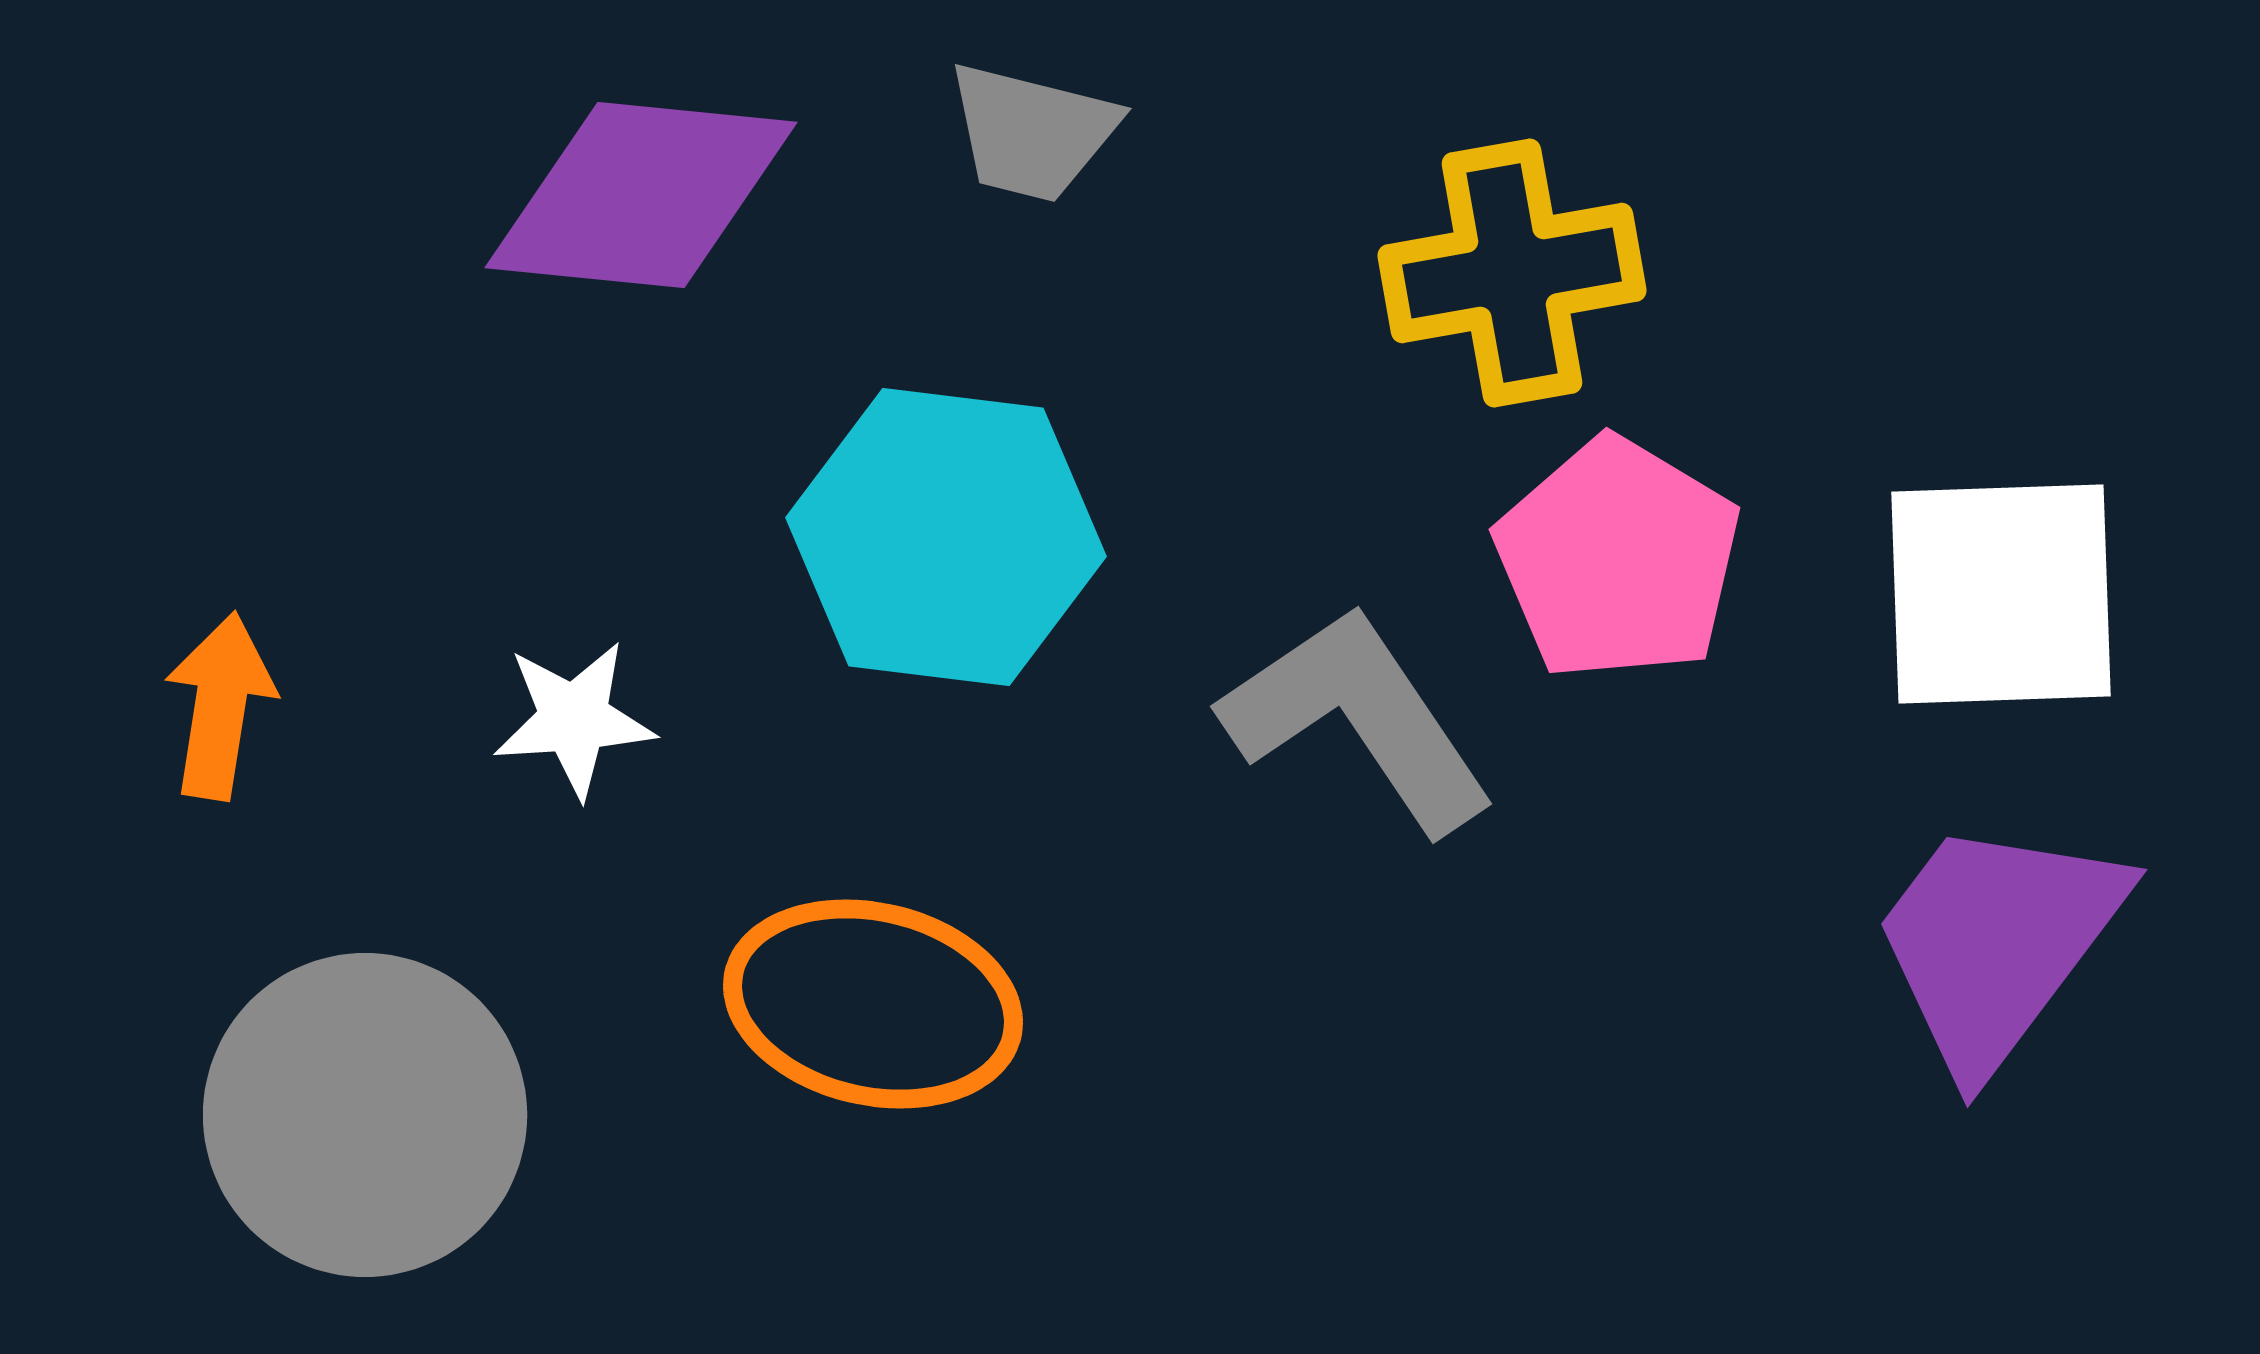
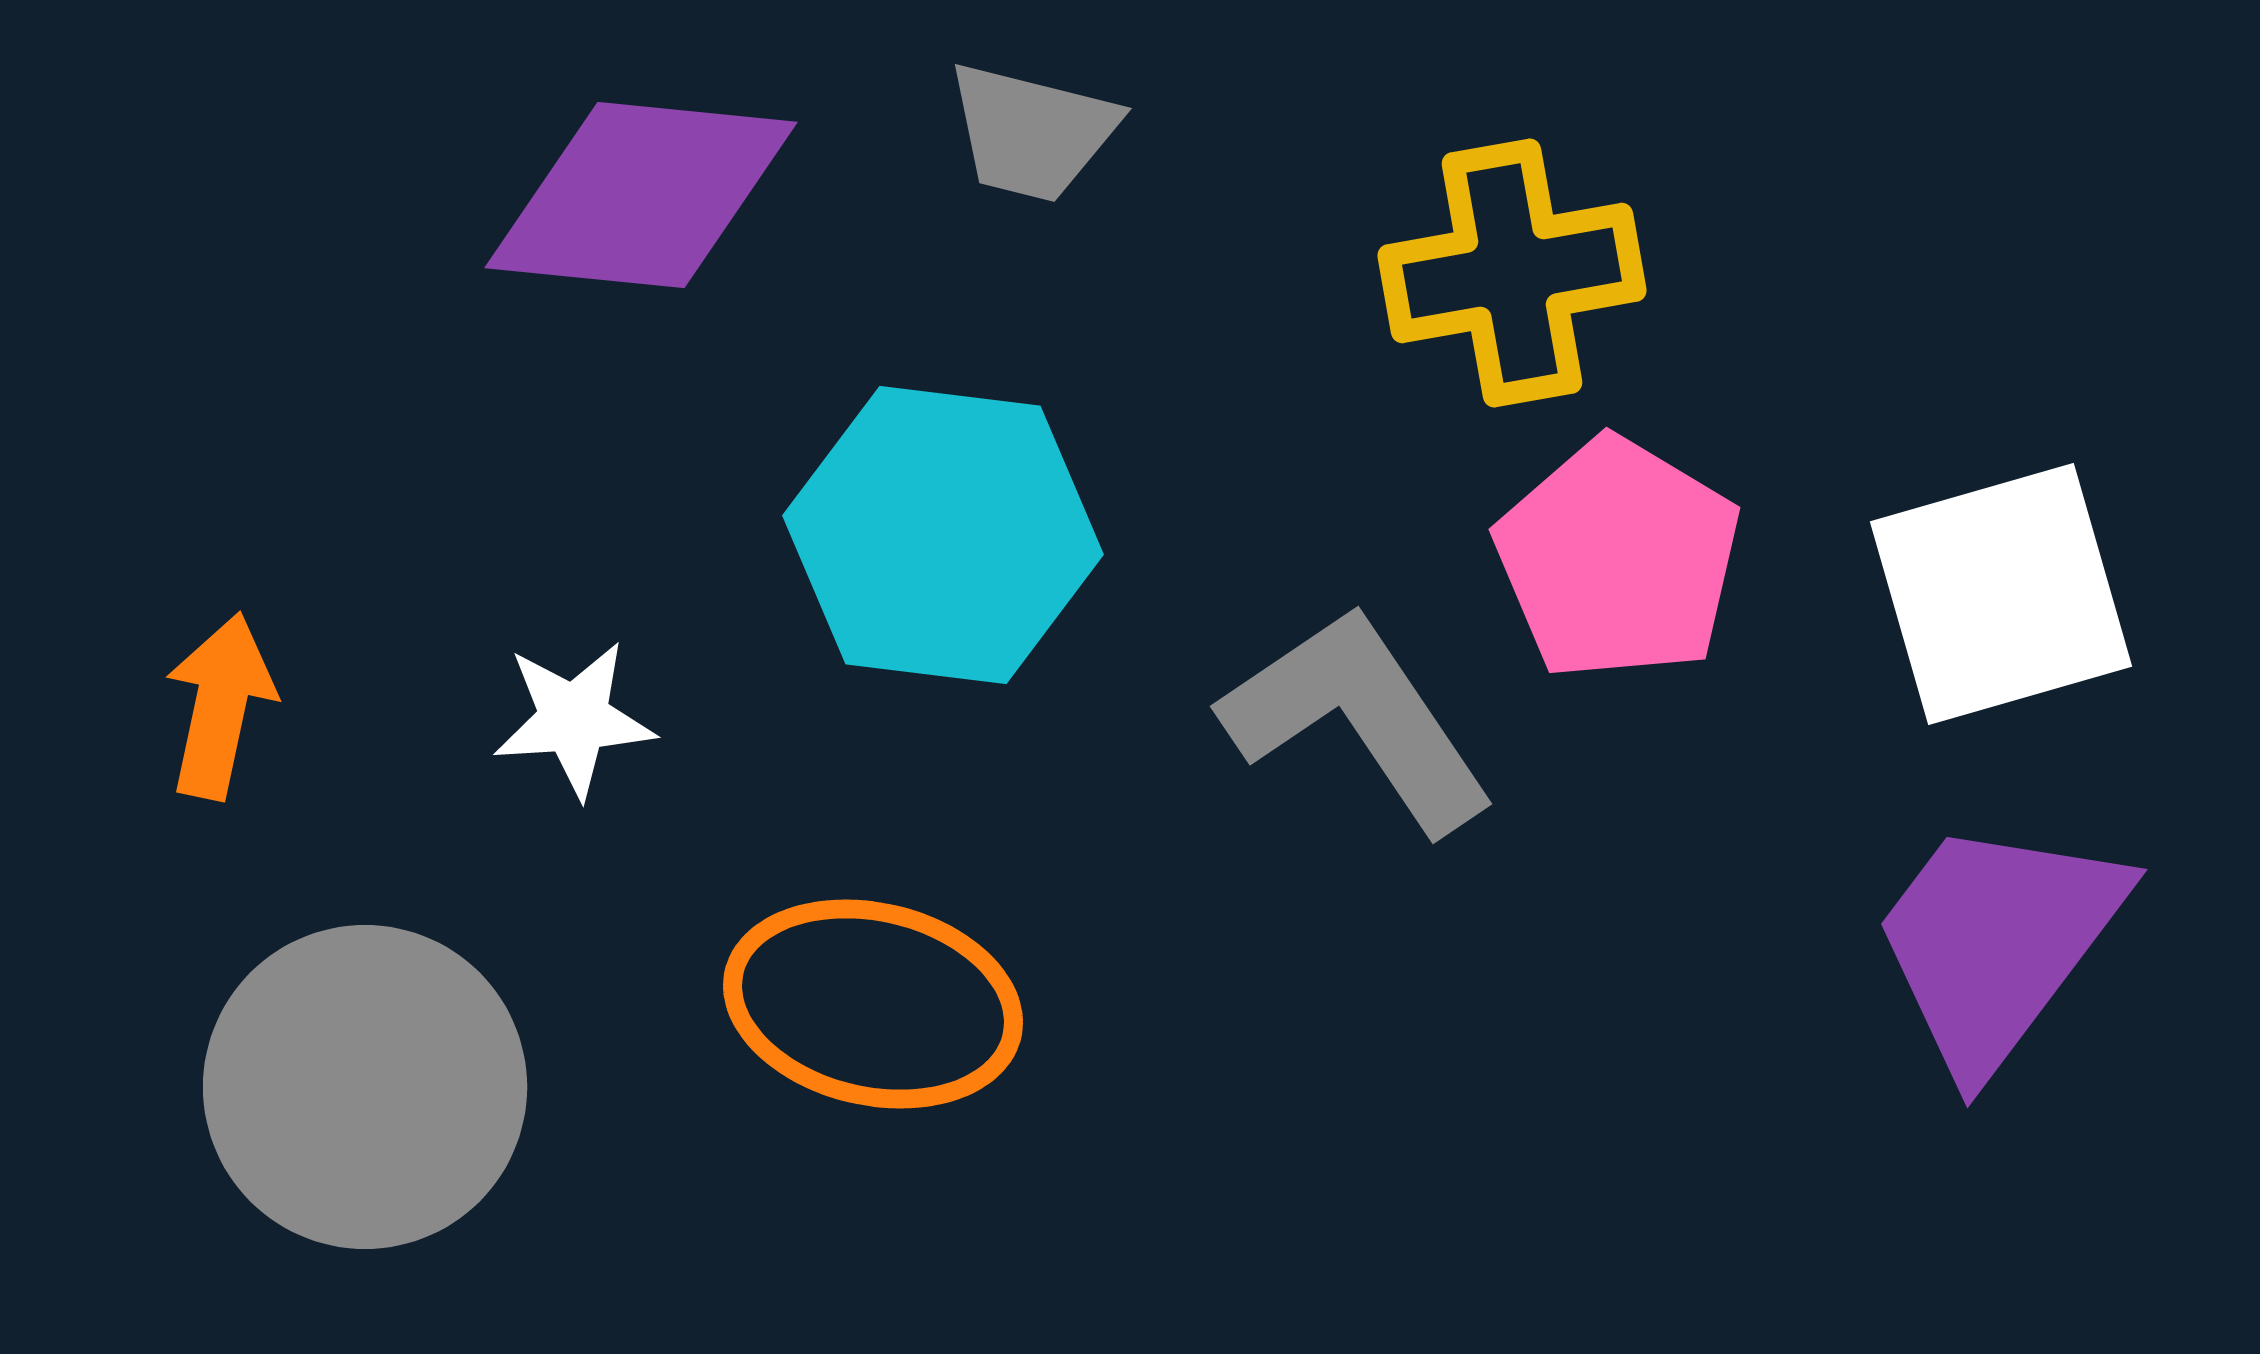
cyan hexagon: moved 3 px left, 2 px up
white square: rotated 14 degrees counterclockwise
orange arrow: rotated 3 degrees clockwise
gray circle: moved 28 px up
